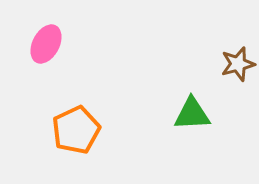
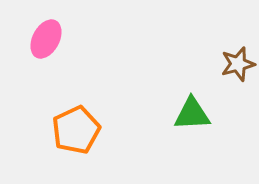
pink ellipse: moved 5 px up
